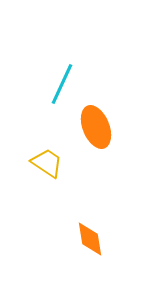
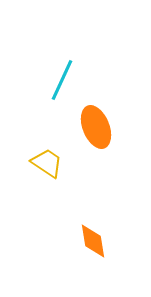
cyan line: moved 4 px up
orange diamond: moved 3 px right, 2 px down
